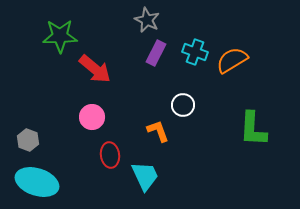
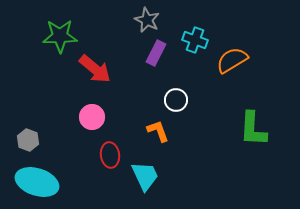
cyan cross: moved 12 px up
white circle: moved 7 px left, 5 px up
